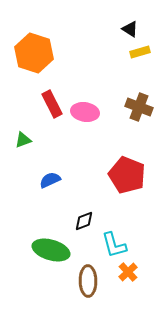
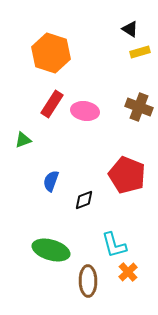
orange hexagon: moved 17 px right
red rectangle: rotated 60 degrees clockwise
pink ellipse: moved 1 px up
blue semicircle: moved 1 px right, 1 px down; rotated 45 degrees counterclockwise
black diamond: moved 21 px up
